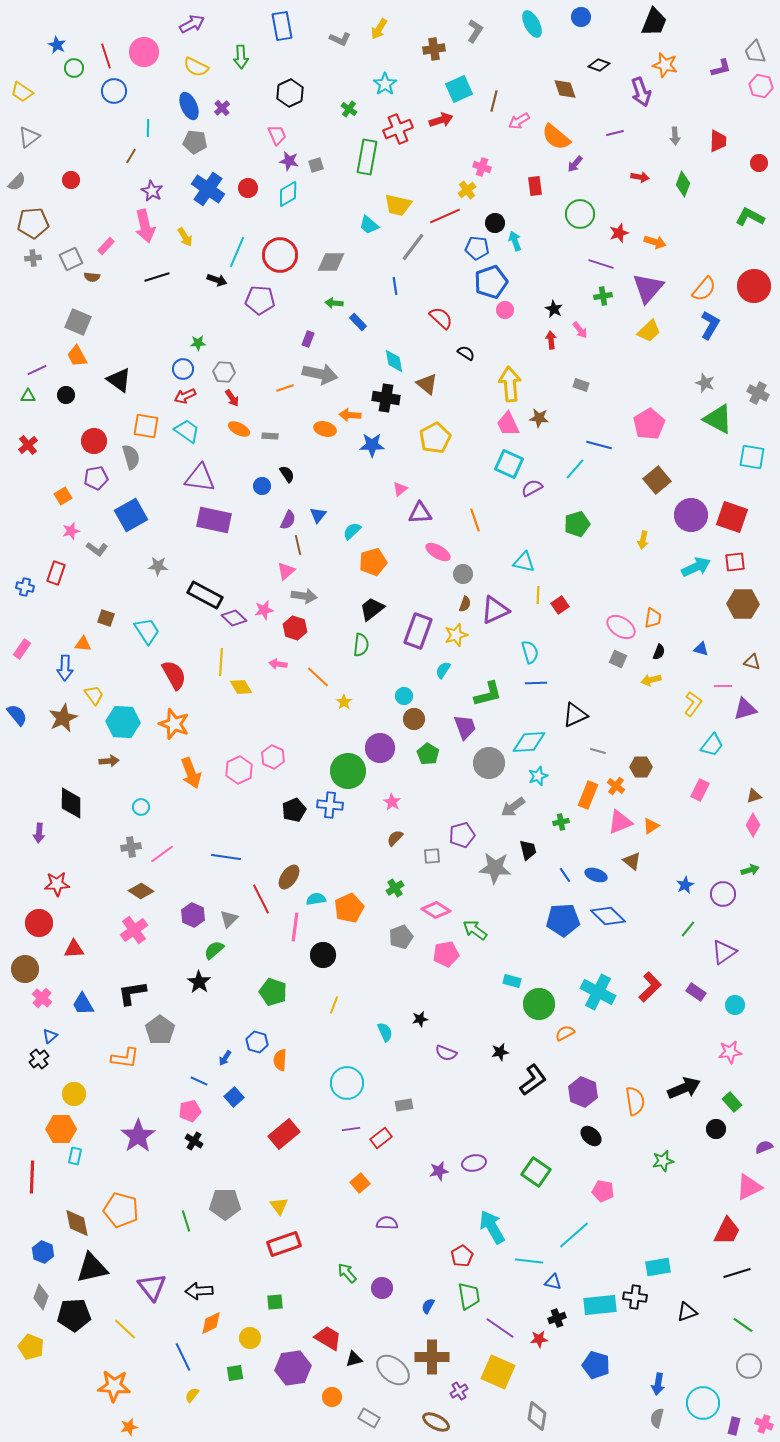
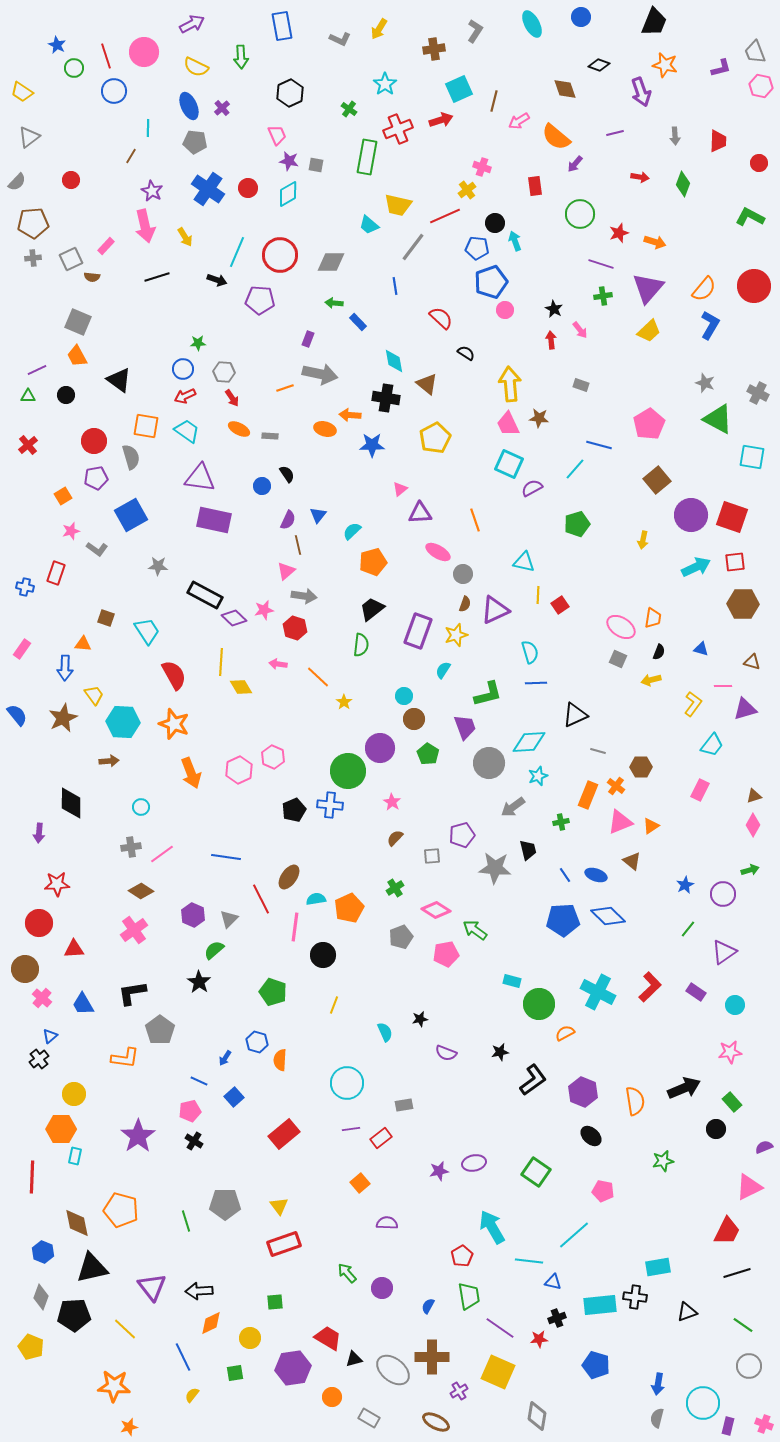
gray square at (316, 165): rotated 28 degrees clockwise
purple rectangle at (734, 1426): moved 6 px left
